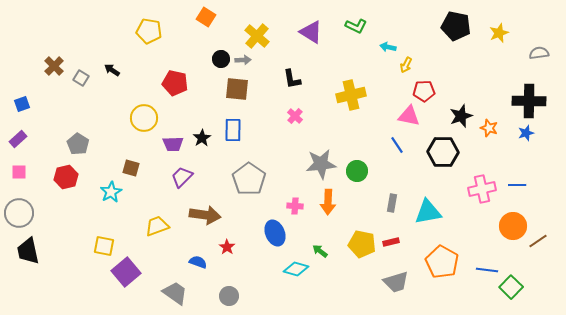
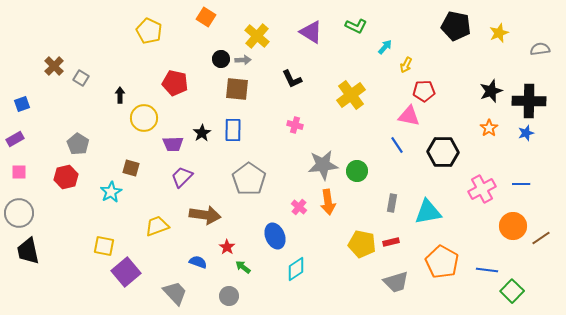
yellow pentagon at (149, 31): rotated 15 degrees clockwise
cyan arrow at (388, 47): moved 3 px left; rotated 119 degrees clockwise
gray semicircle at (539, 53): moved 1 px right, 4 px up
black arrow at (112, 70): moved 8 px right, 25 px down; rotated 56 degrees clockwise
black L-shape at (292, 79): rotated 15 degrees counterclockwise
yellow cross at (351, 95): rotated 24 degrees counterclockwise
pink cross at (295, 116): moved 9 px down; rotated 28 degrees counterclockwise
black star at (461, 116): moved 30 px right, 25 px up
orange star at (489, 128): rotated 18 degrees clockwise
black star at (202, 138): moved 5 px up
purple rectangle at (18, 139): moved 3 px left; rotated 12 degrees clockwise
gray star at (321, 164): moved 2 px right, 1 px down
blue line at (517, 185): moved 4 px right, 1 px up
pink cross at (482, 189): rotated 16 degrees counterclockwise
orange arrow at (328, 202): rotated 10 degrees counterclockwise
pink cross at (295, 206): moved 4 px right, 1 px down; rotated 35 degrees clockwise
blue ellipse at (275, 233): moved 3 px down
brown line at (538, 241): moved 3 px right, 3 px up
green arrow at (320, 251): moved 77 px left, 16 px down
cyan diamond at (296, 269): rotated 50 degrees counterclockwise
green square at (511, 287): moved 1 px right, 4 px down
gray trapezoid at (175, 293): rotated 12 degrees clockwise
